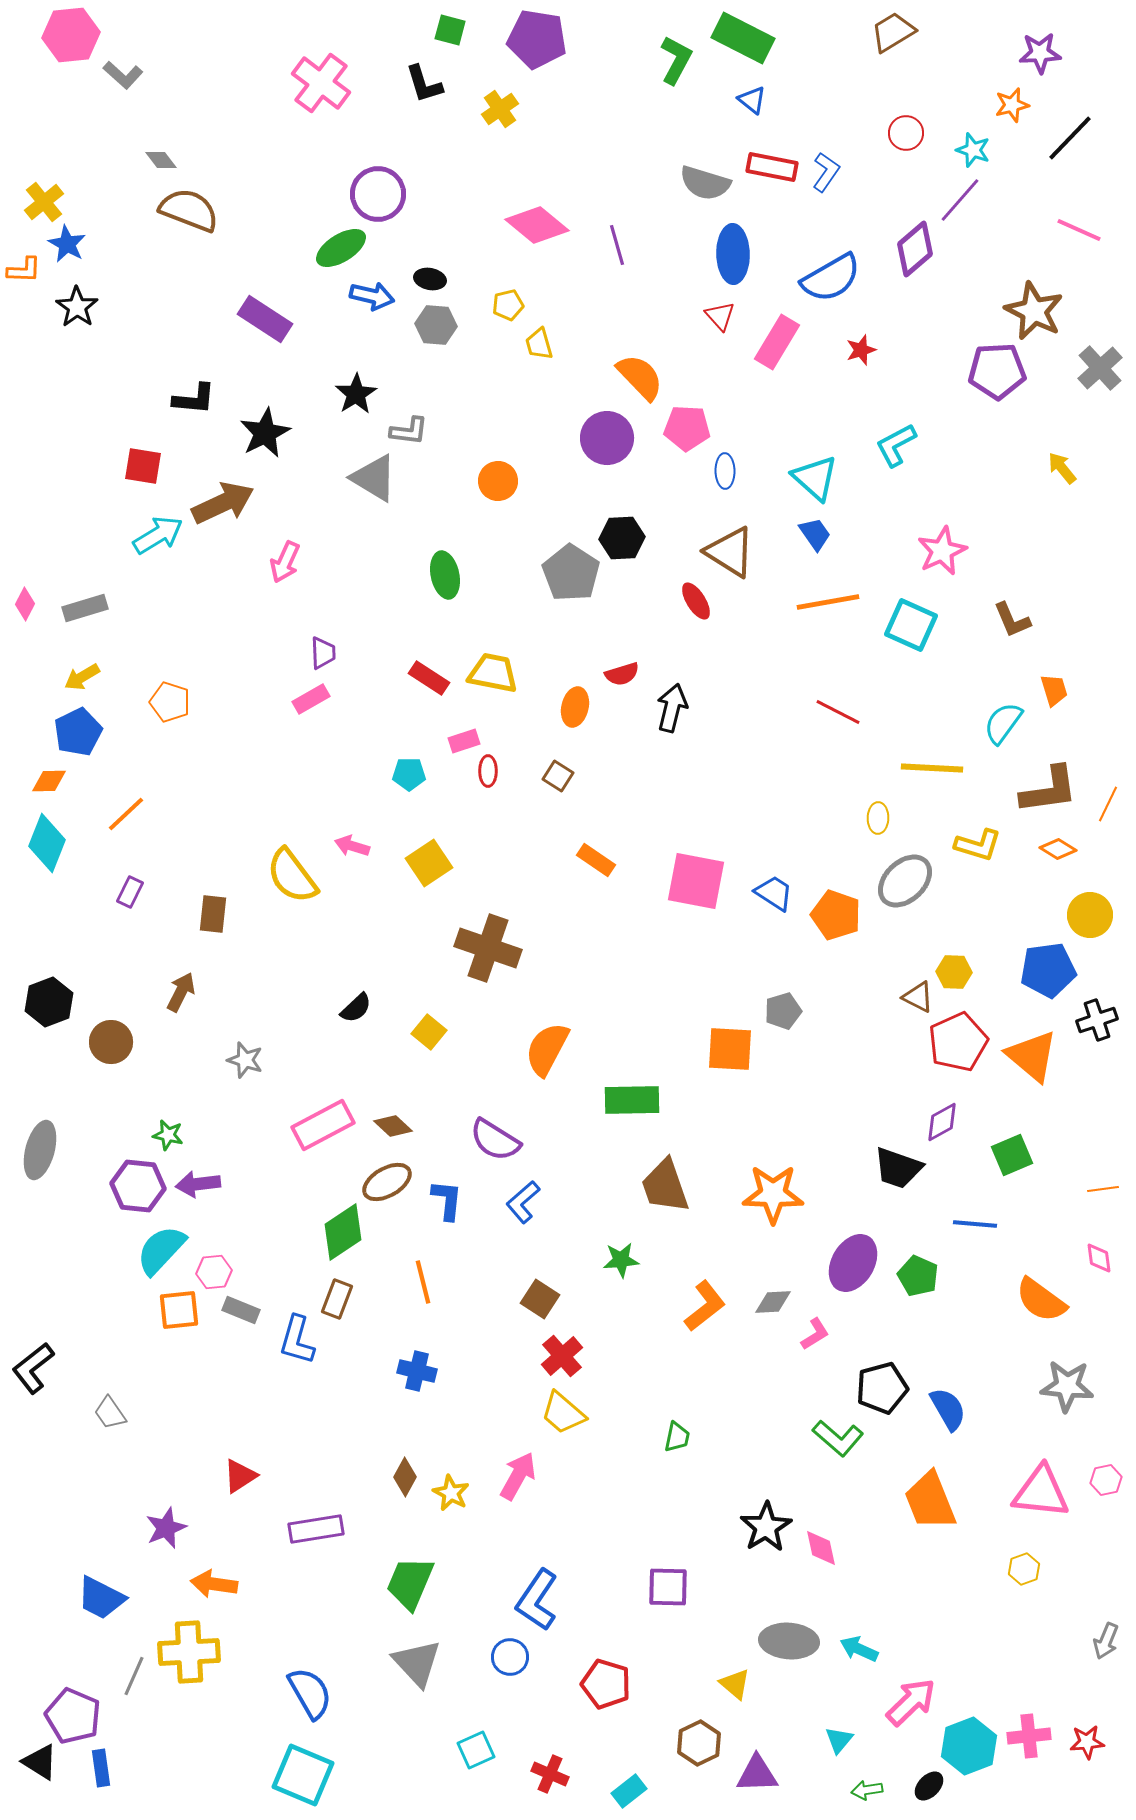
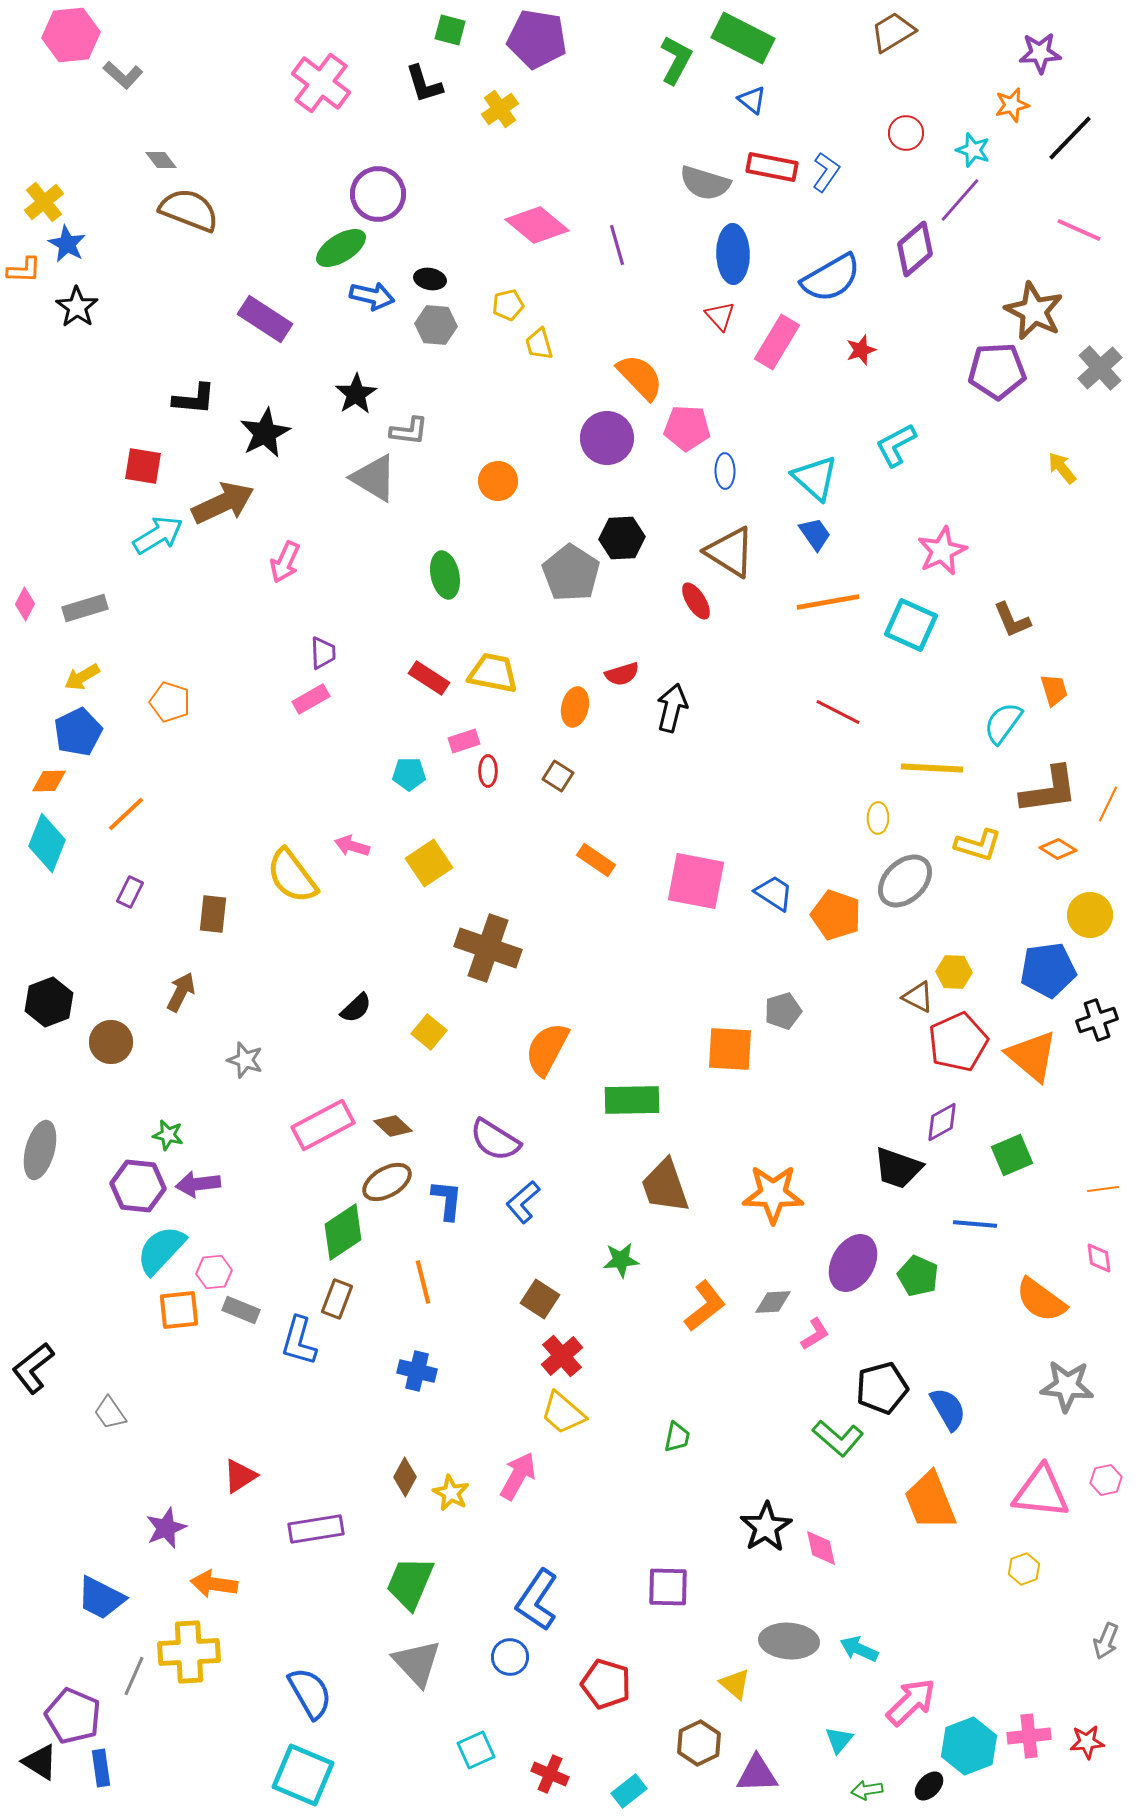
blue L-shape at (297, 1340): moved 2 px right, 1 px down
